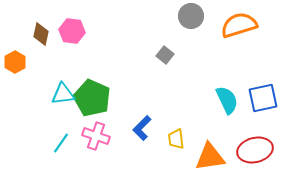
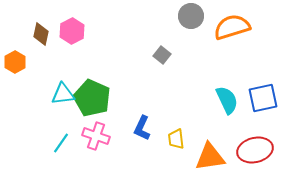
orange semicircle: moved 7 px left, 2 px down
pink hexagon: rotated 25 degrees clockwise
gray square: moved 3 px left
blue L-shape: rotated 20 degrees counterclockwise
